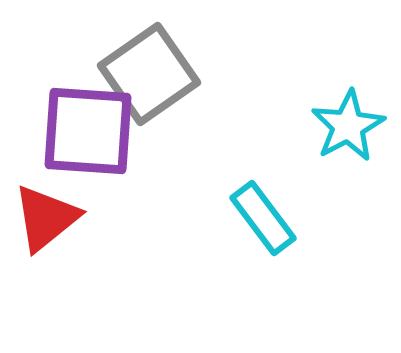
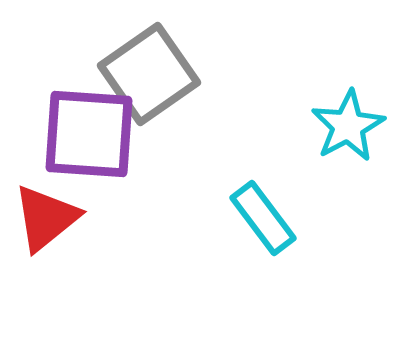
purple square: moved 1 px right, 3 px down
